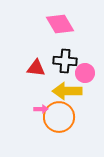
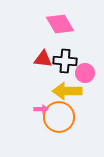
red triangle: moved 7 px right, 9 px up
